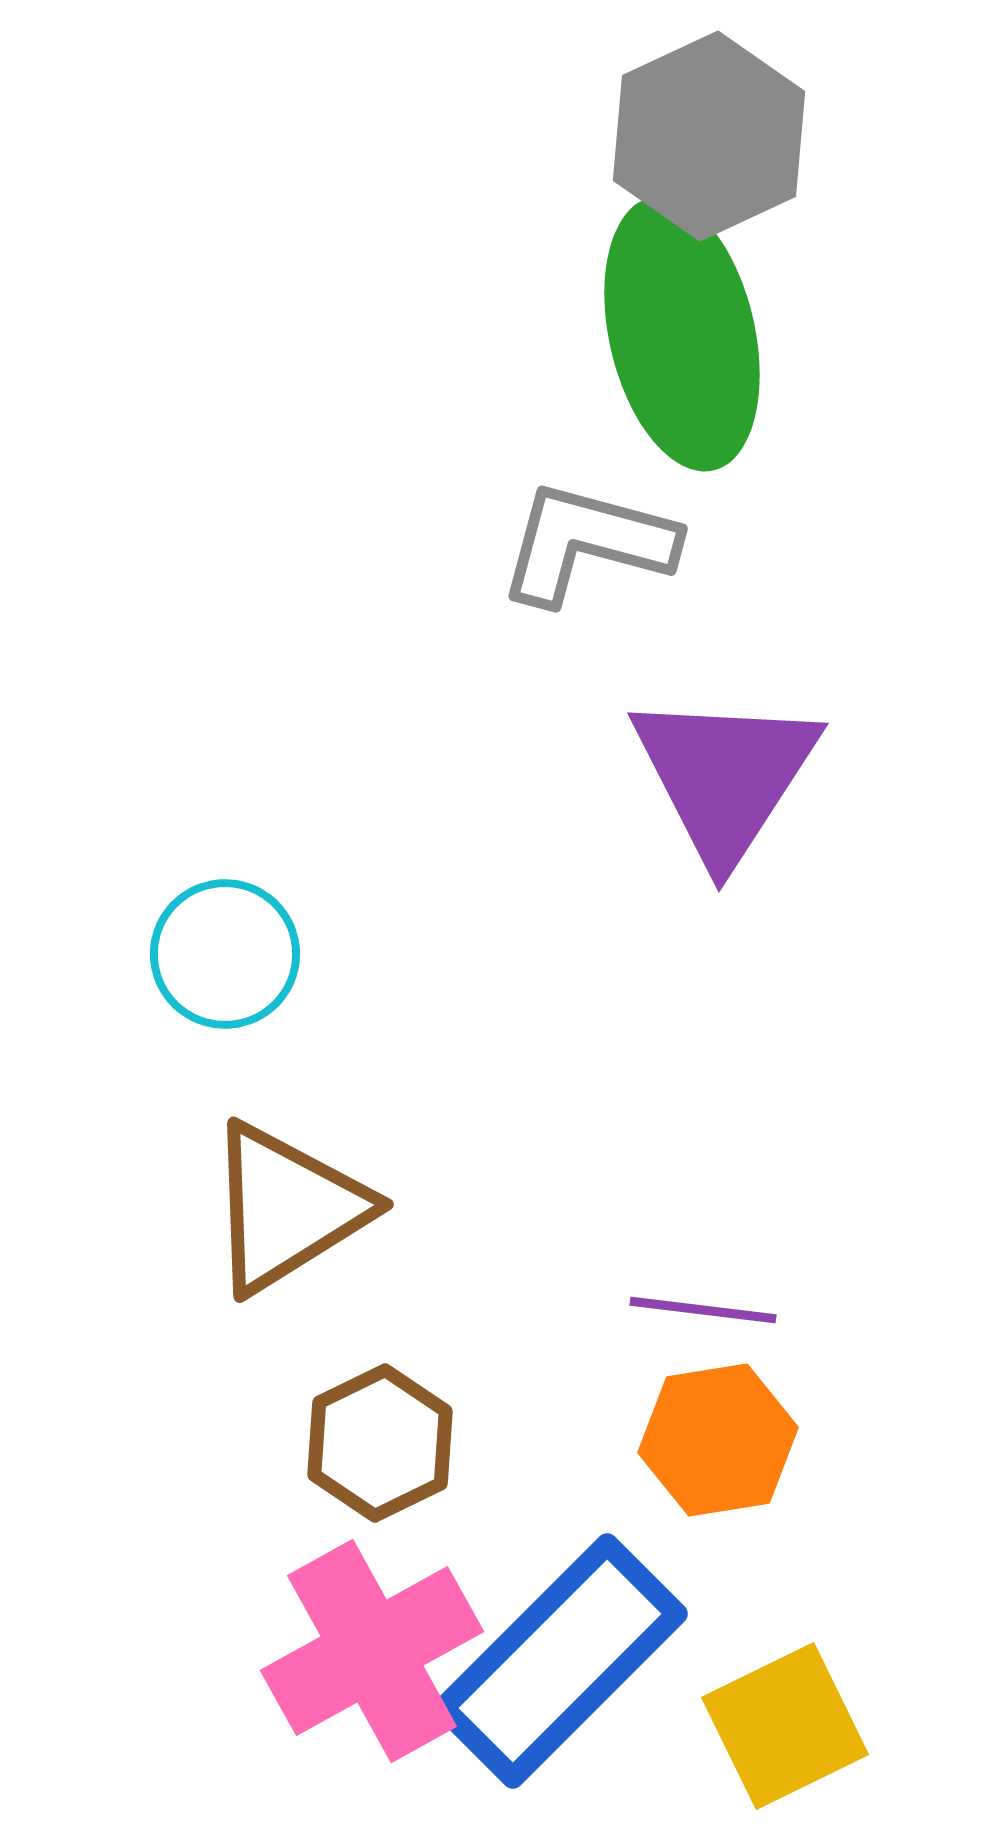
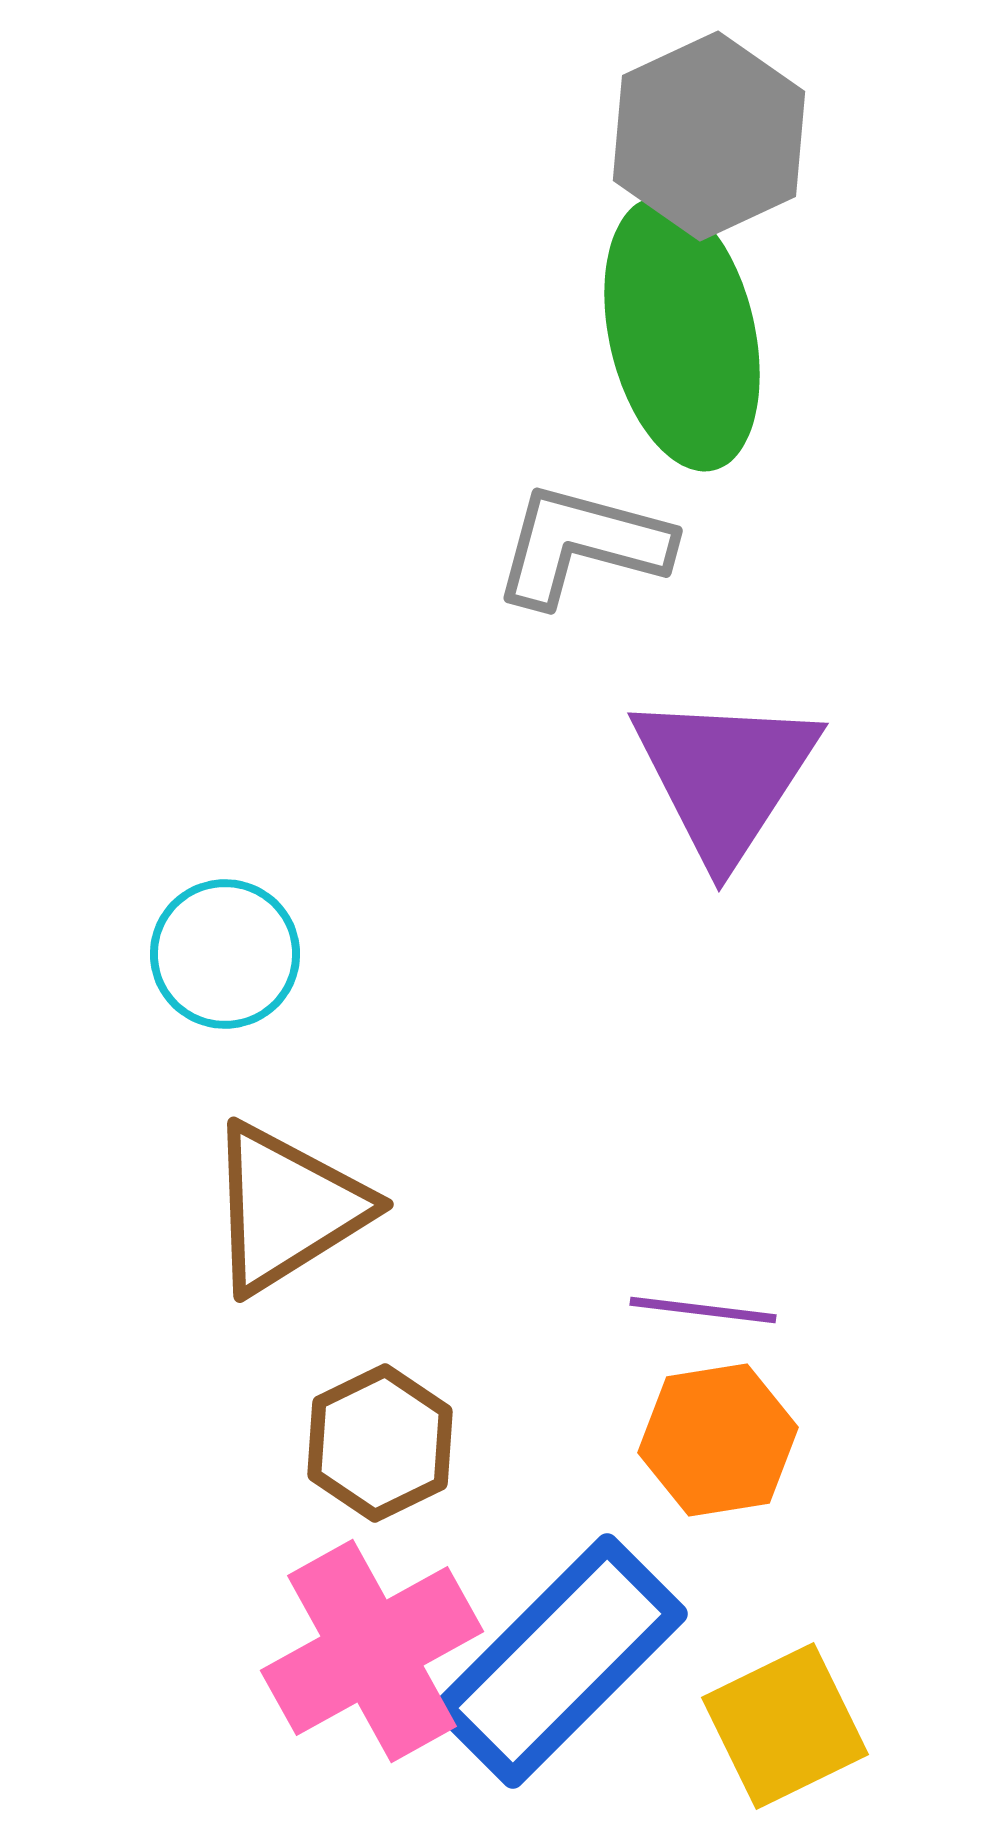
gray L-shape: moved 5 px left, 2 px down
